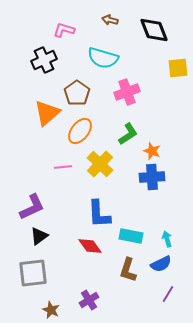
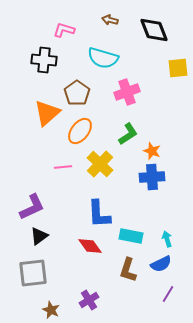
black cross: rotated 30 degrees clockwise
